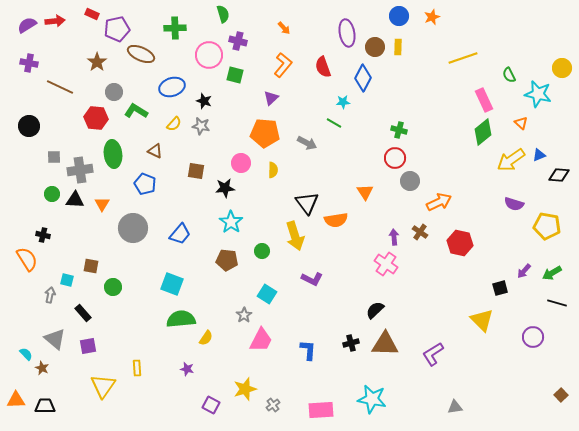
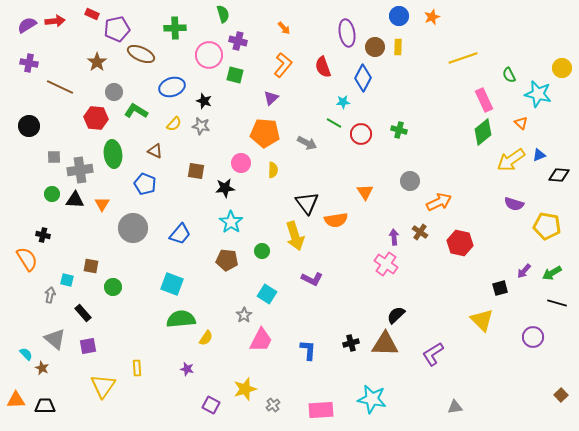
red circle at (395, 158): moved 34 px left, 24 px up
black semicircle at (375, 310): moved 21 px right, 5 px down
